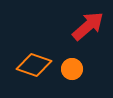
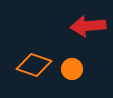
red arrow: rotated 144 degrees counterclockwise
